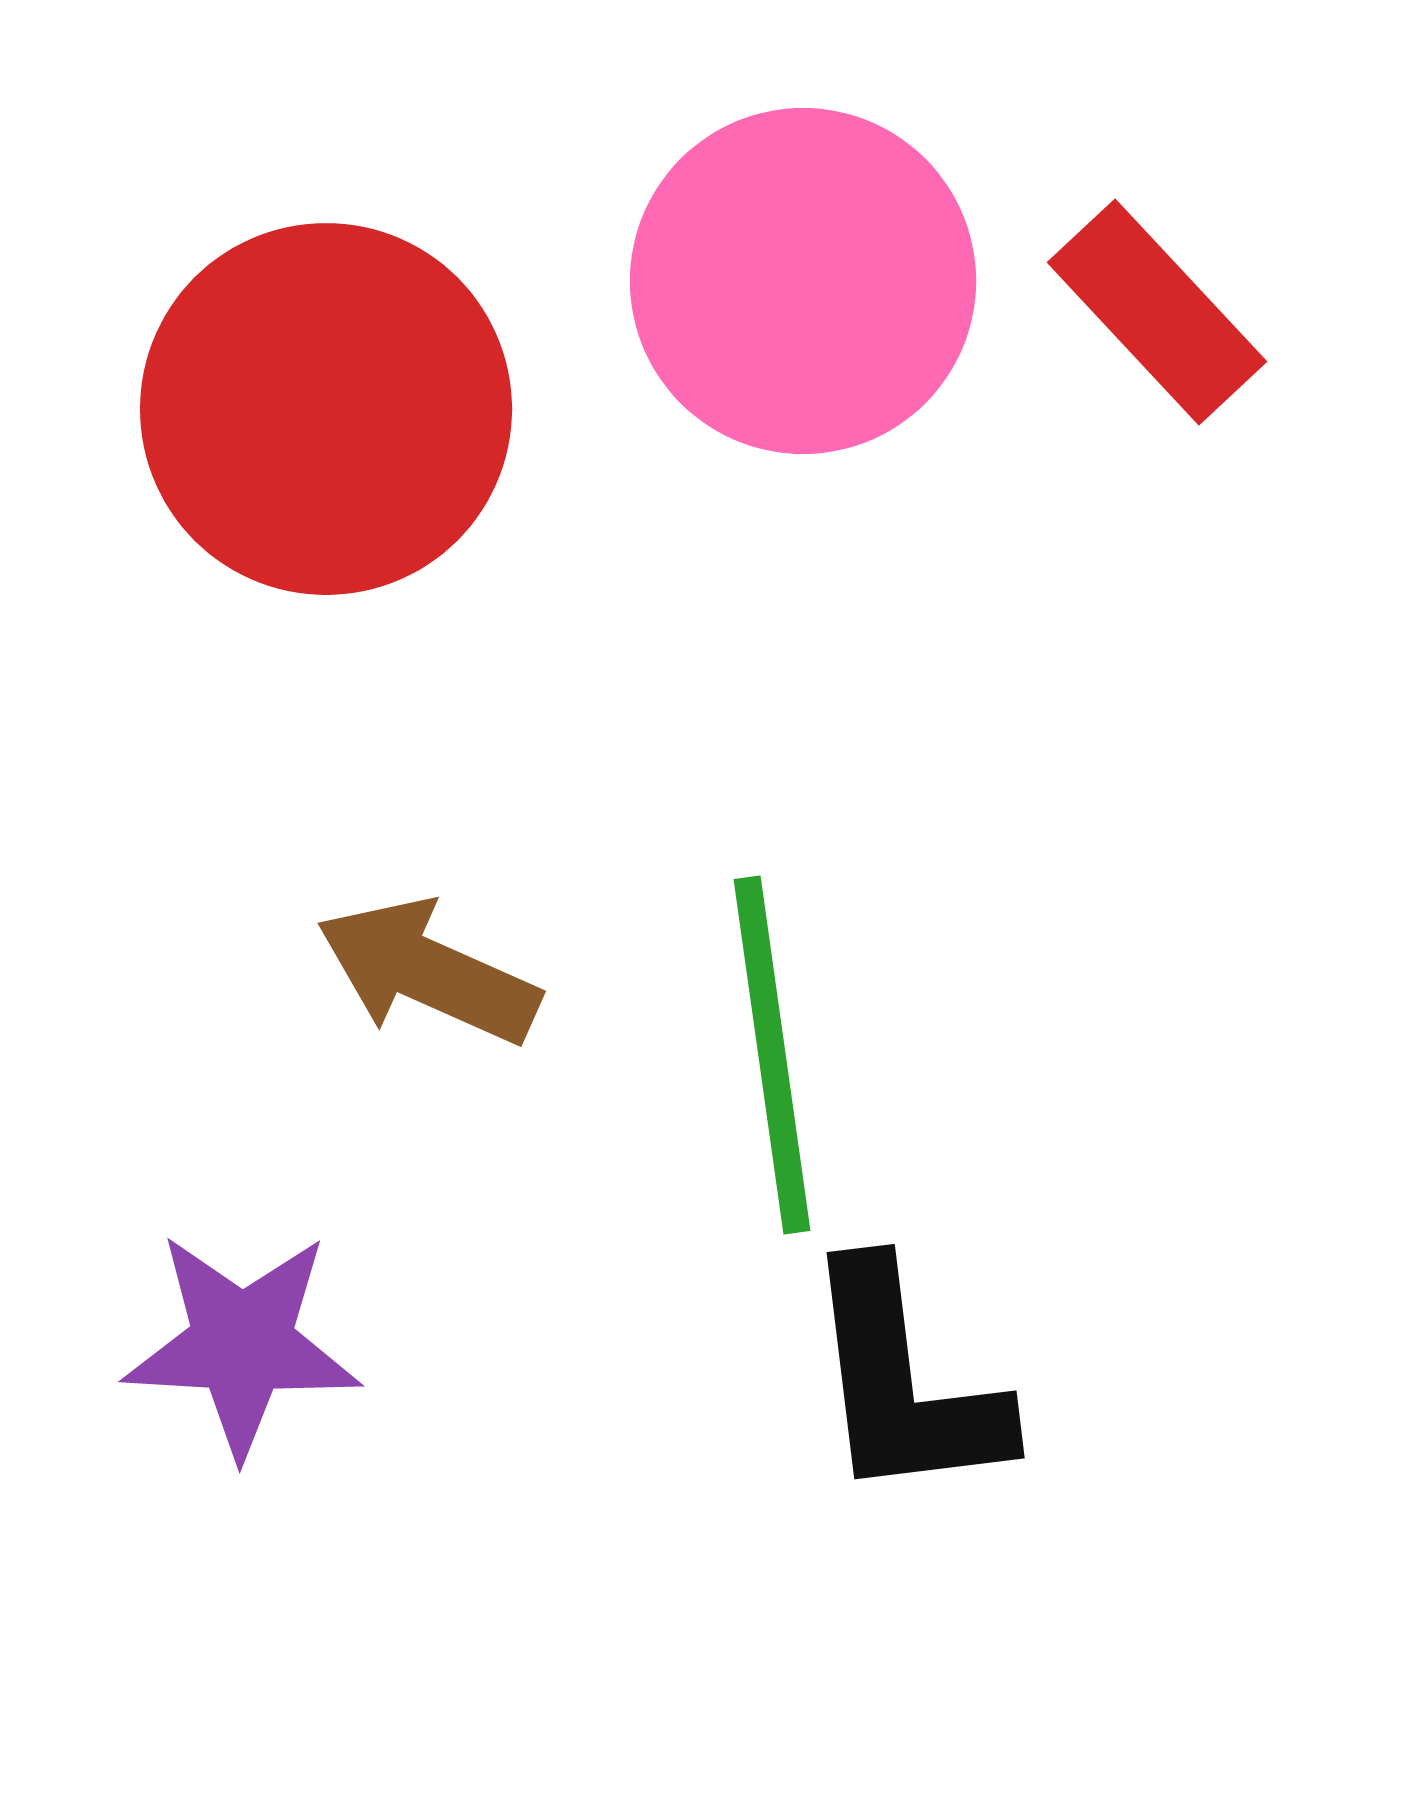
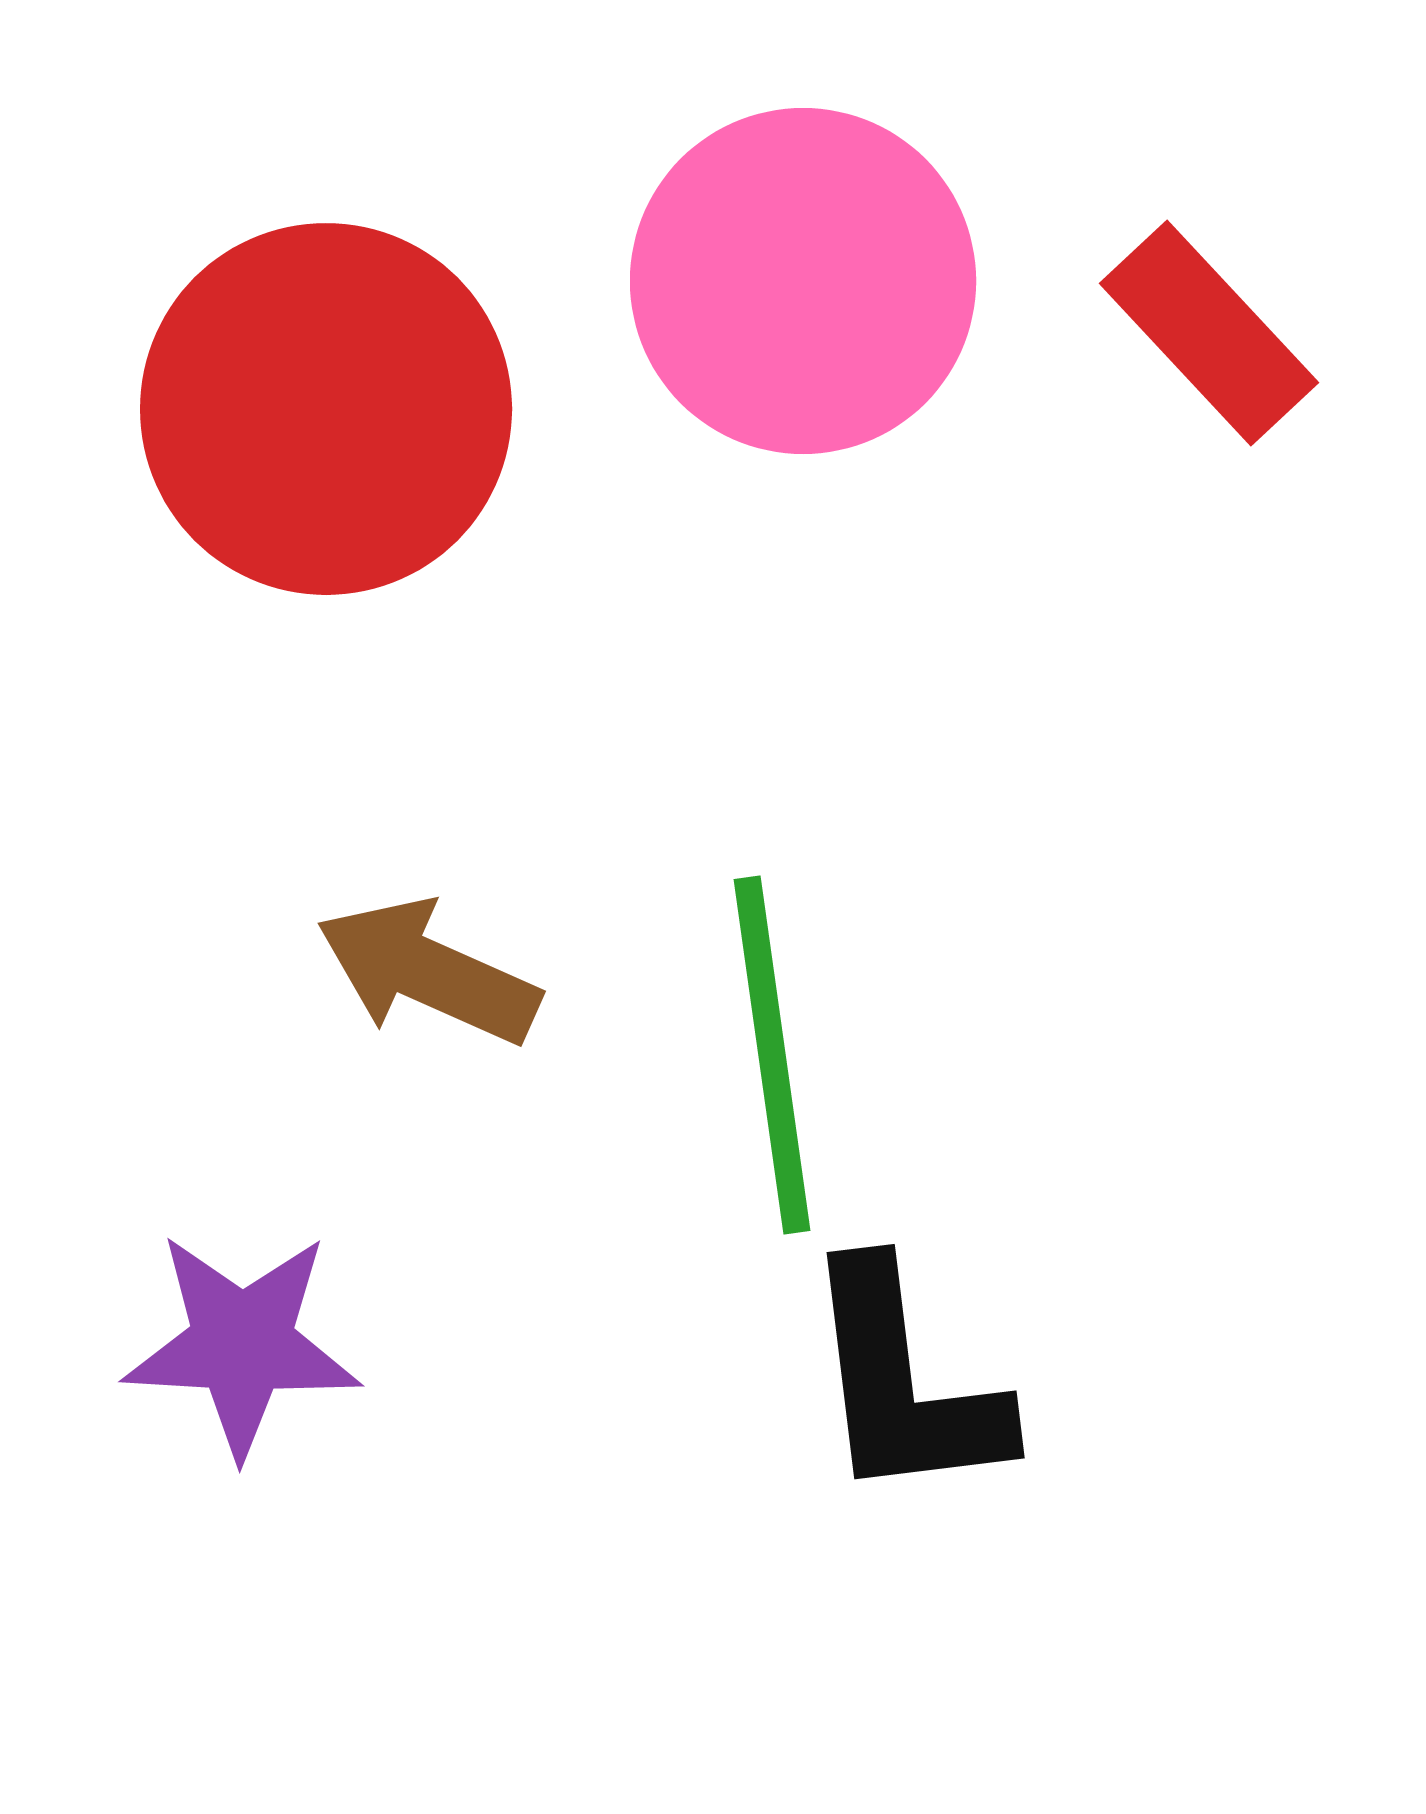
red rectangle: moved 52 px right, 21 px down
